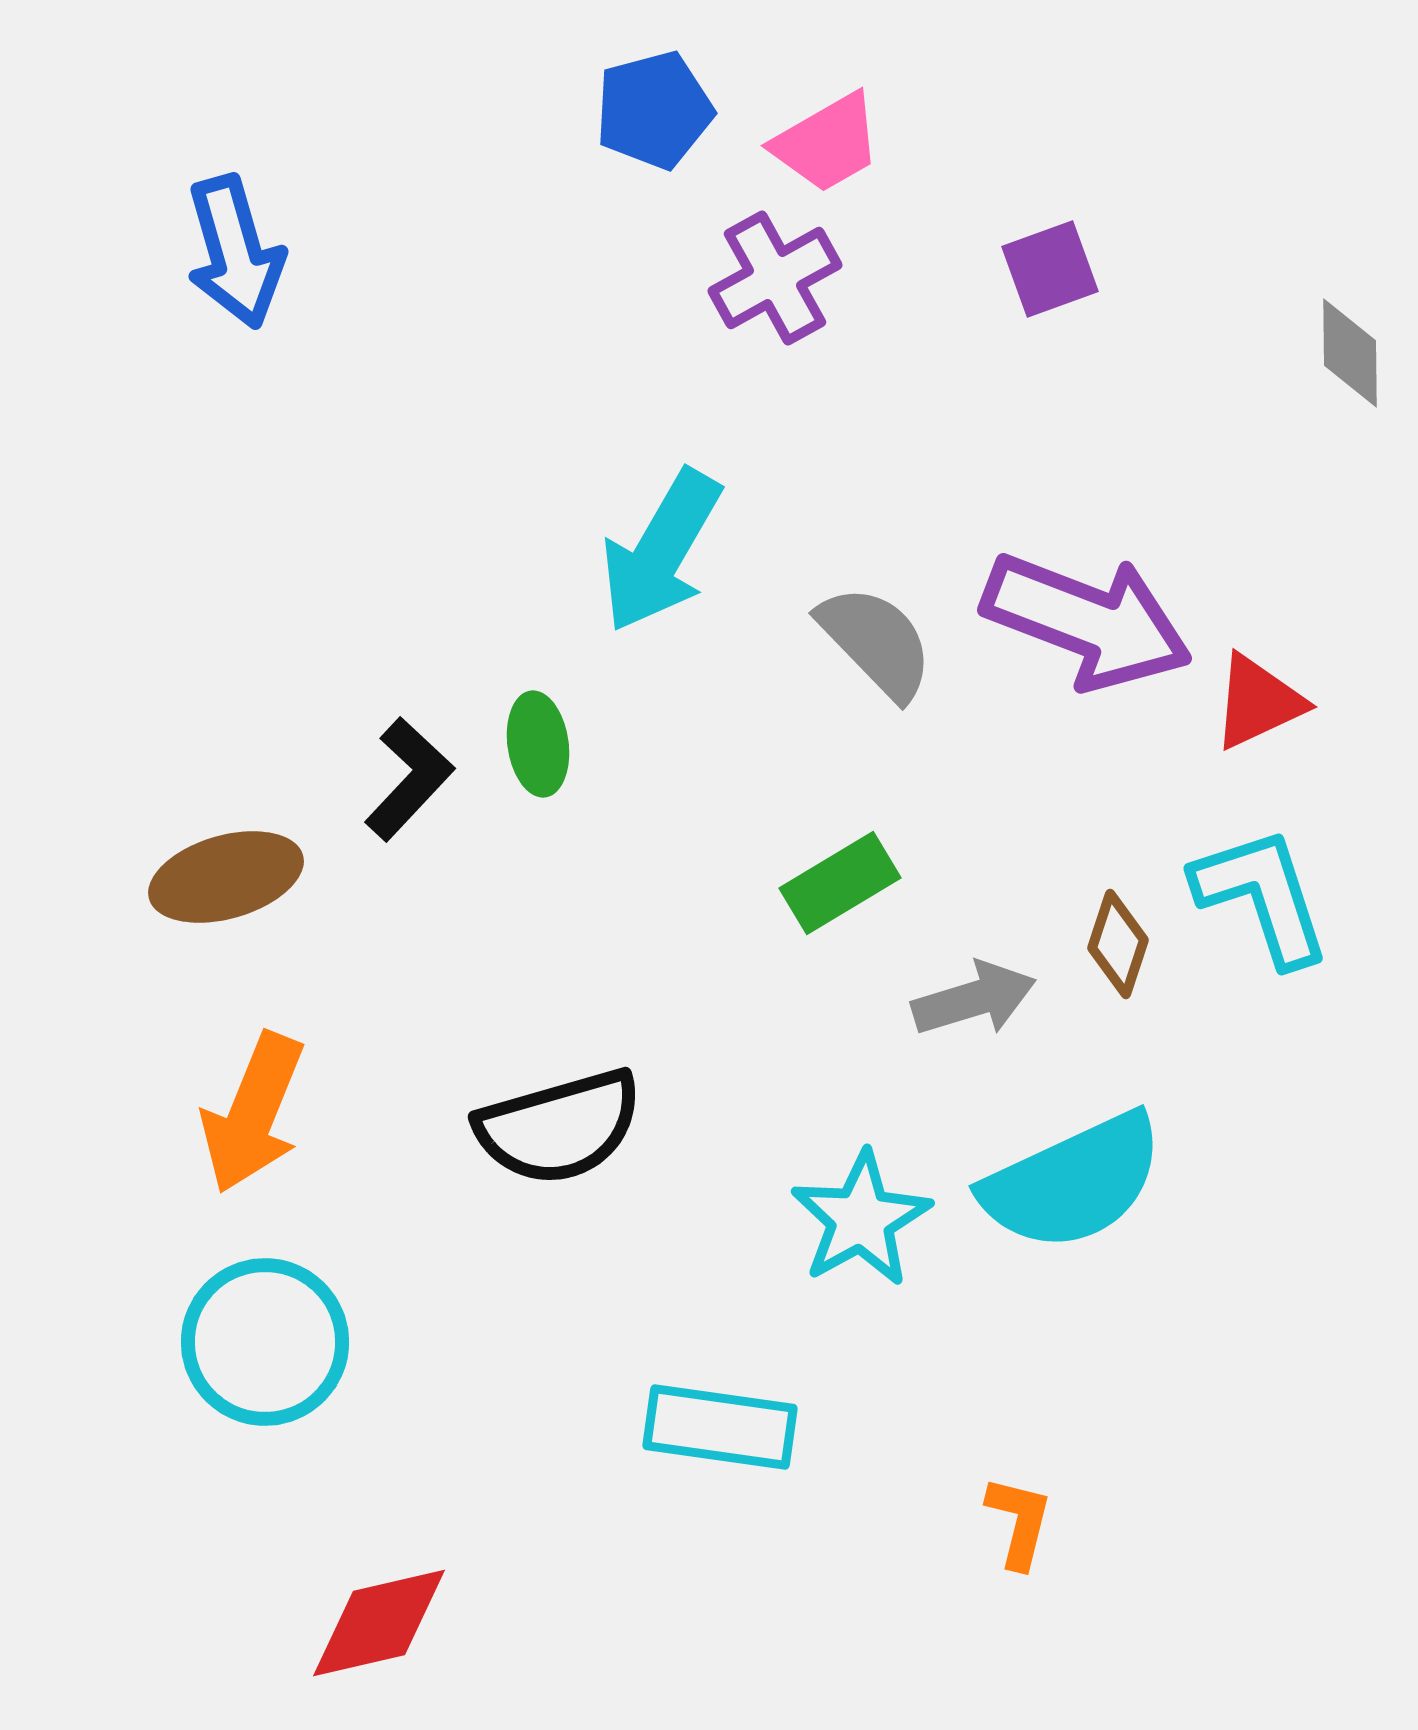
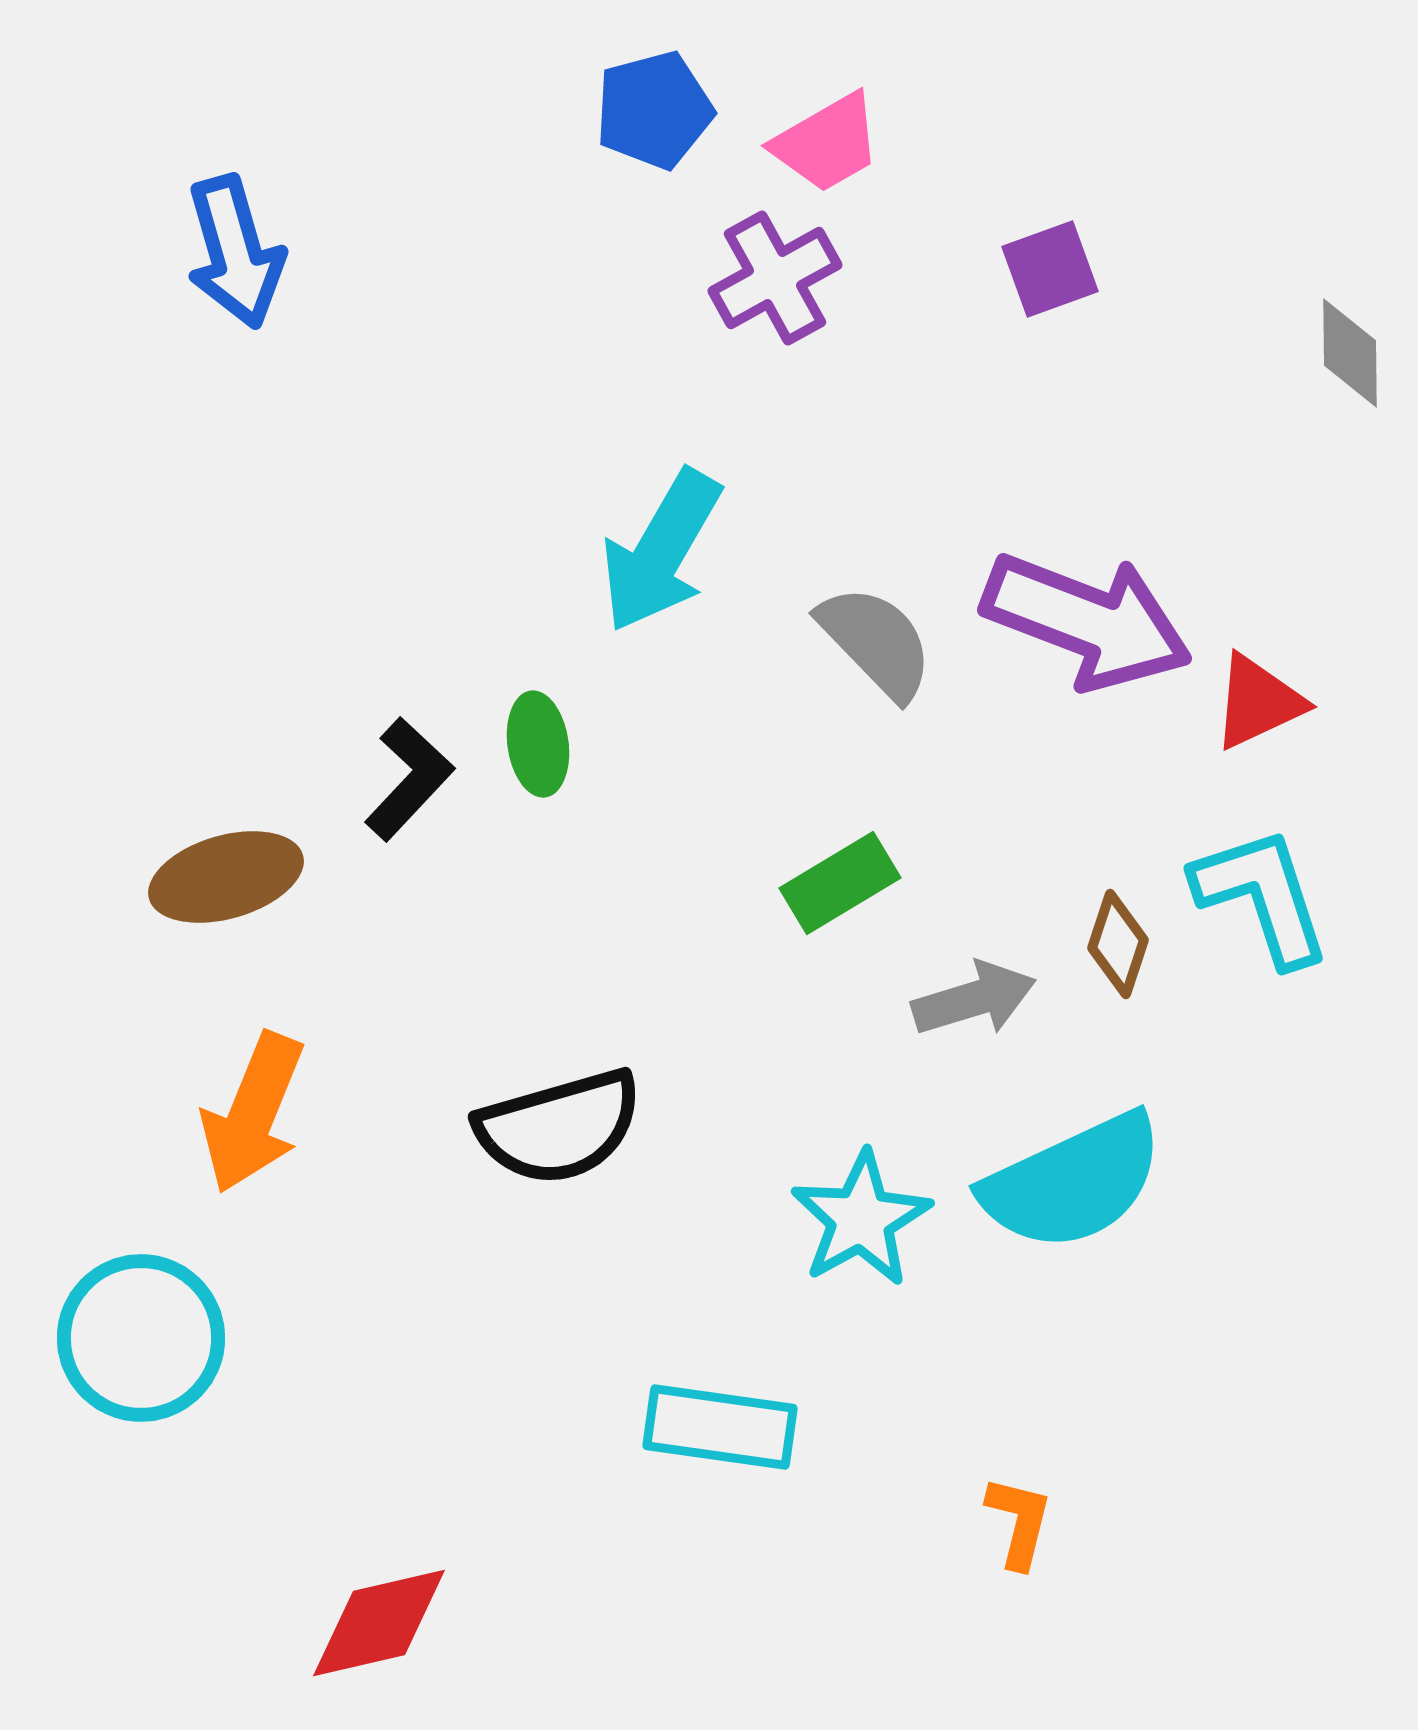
cyan circle: moved 124 px left, 4 px up
